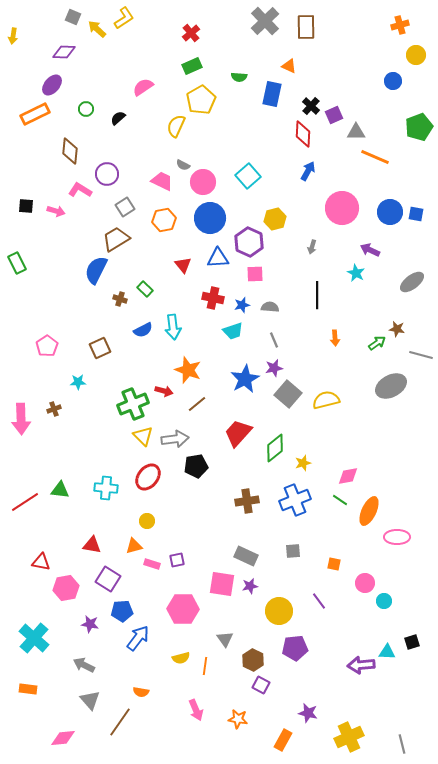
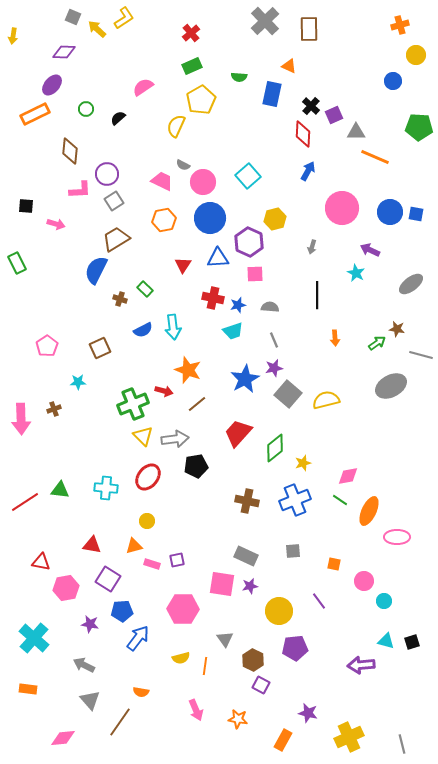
brown rectangle at (306, 27): moved 3 px right, 2 px down
green pentagon at (419, 127): rotated 24 degrees clockwise
pink L-shape at (80, 190): rotated 145 degrees clockwise
gray square at (125, 207): moved 11 px left, 6 px up
pink arrow at (56, 211): moved 13 px down
red triangle at (183, 265): rotated 12 degrees clockwise
gray ellipse at (412, 282): moved 1 px left, 2 px down
blue star at (242, 305): moved 4 px left
brown cross at (247, 501): rotated 20 degrees clockwise
pink circle at (365, 583): moved 1 px left, 2 px up
cyan triangle at (387, 652): moved 1 px left, 11 px up; rotated 12 degrees clockwise
